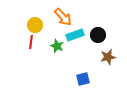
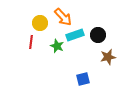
yellow circle: moved 5 px right, 2 px up
